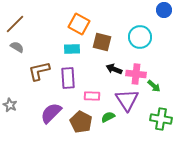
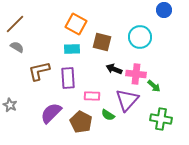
orange square: moved 3 px left
purple triangle: rotated 15 degrees clockwise
green semicircle: moved 2 px up; rotated 120 degrees counterclockwise
